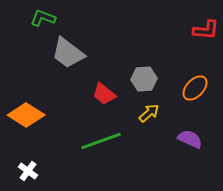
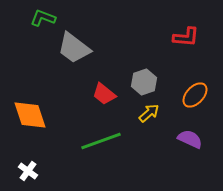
red L-shape: moved 20 px left, 7 px down
gray trapezoid: moved 6 px right, 5 px up
gray hexagon: moved 3 px down; rotated 15 degrees counterclockwise
orange ellipse: moved 7 px down
orange diamond: moved 4 px right; rotated 39 degrees clockwise
